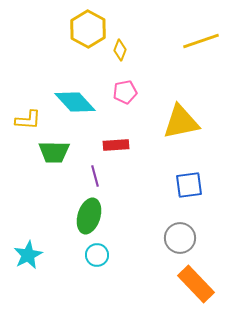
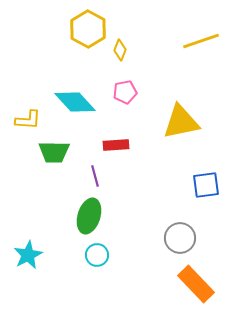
blue square: moved 17 px right
